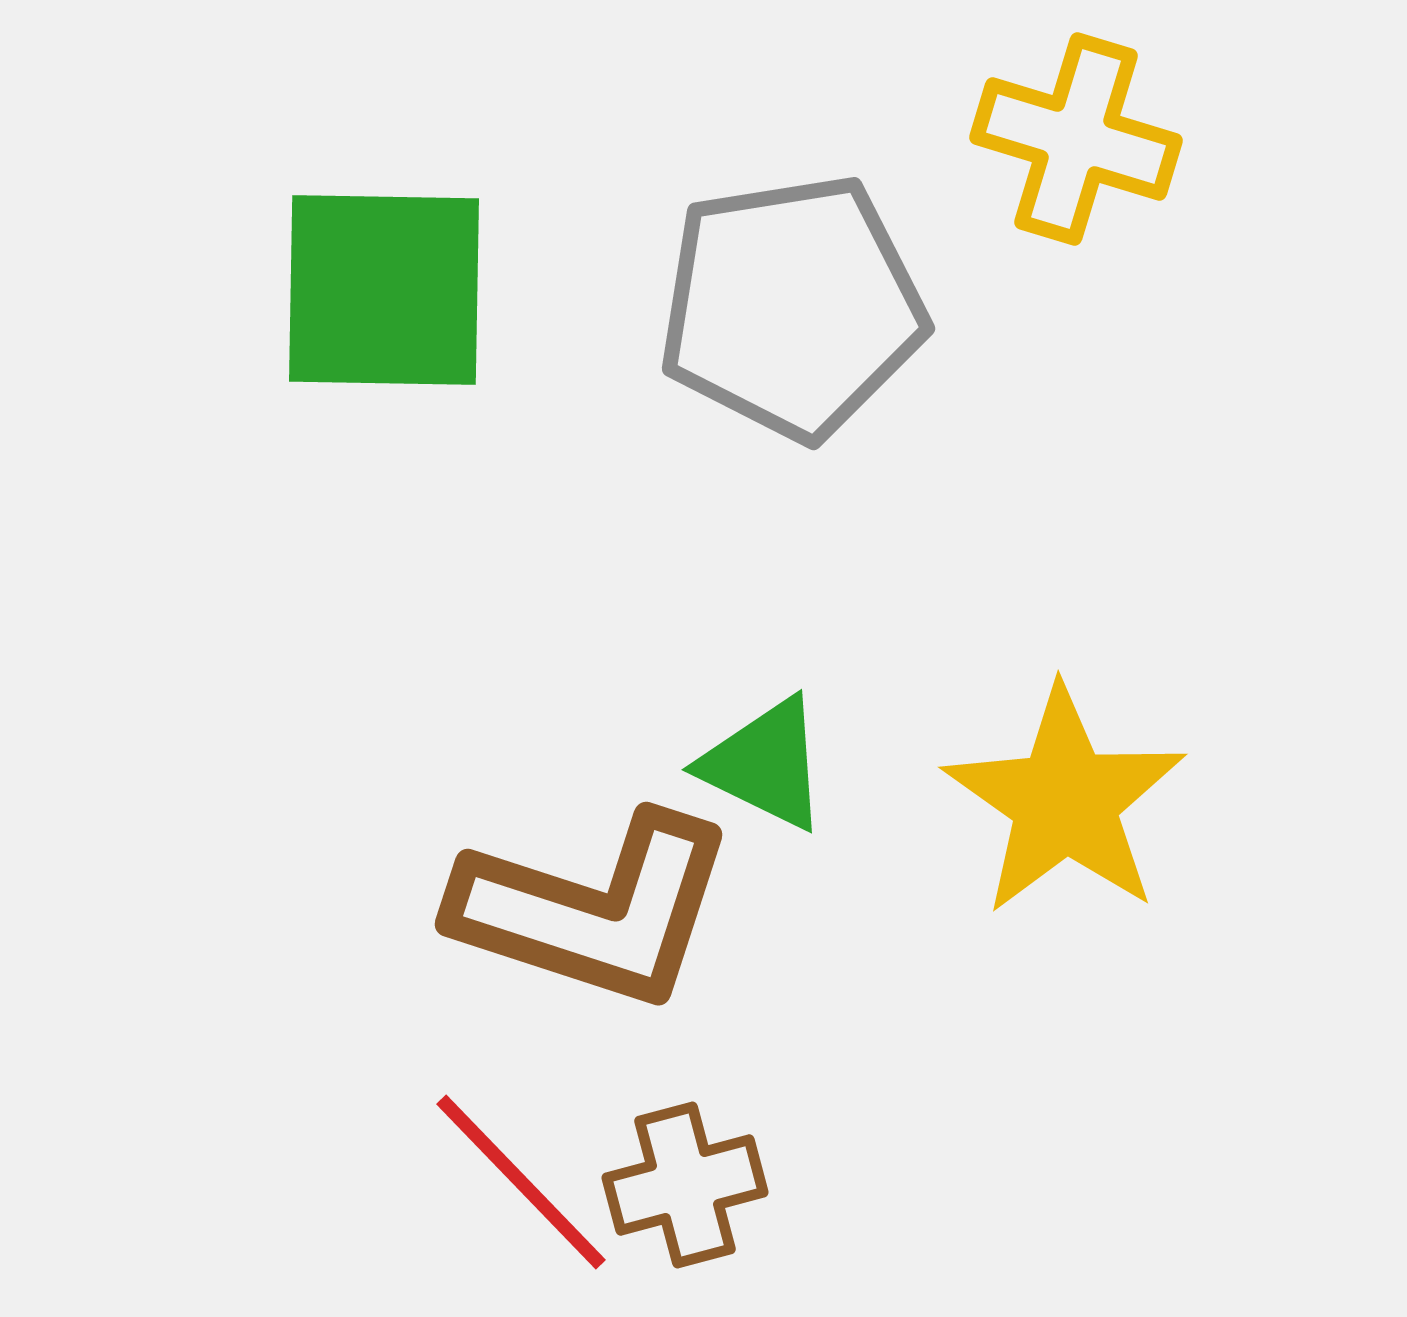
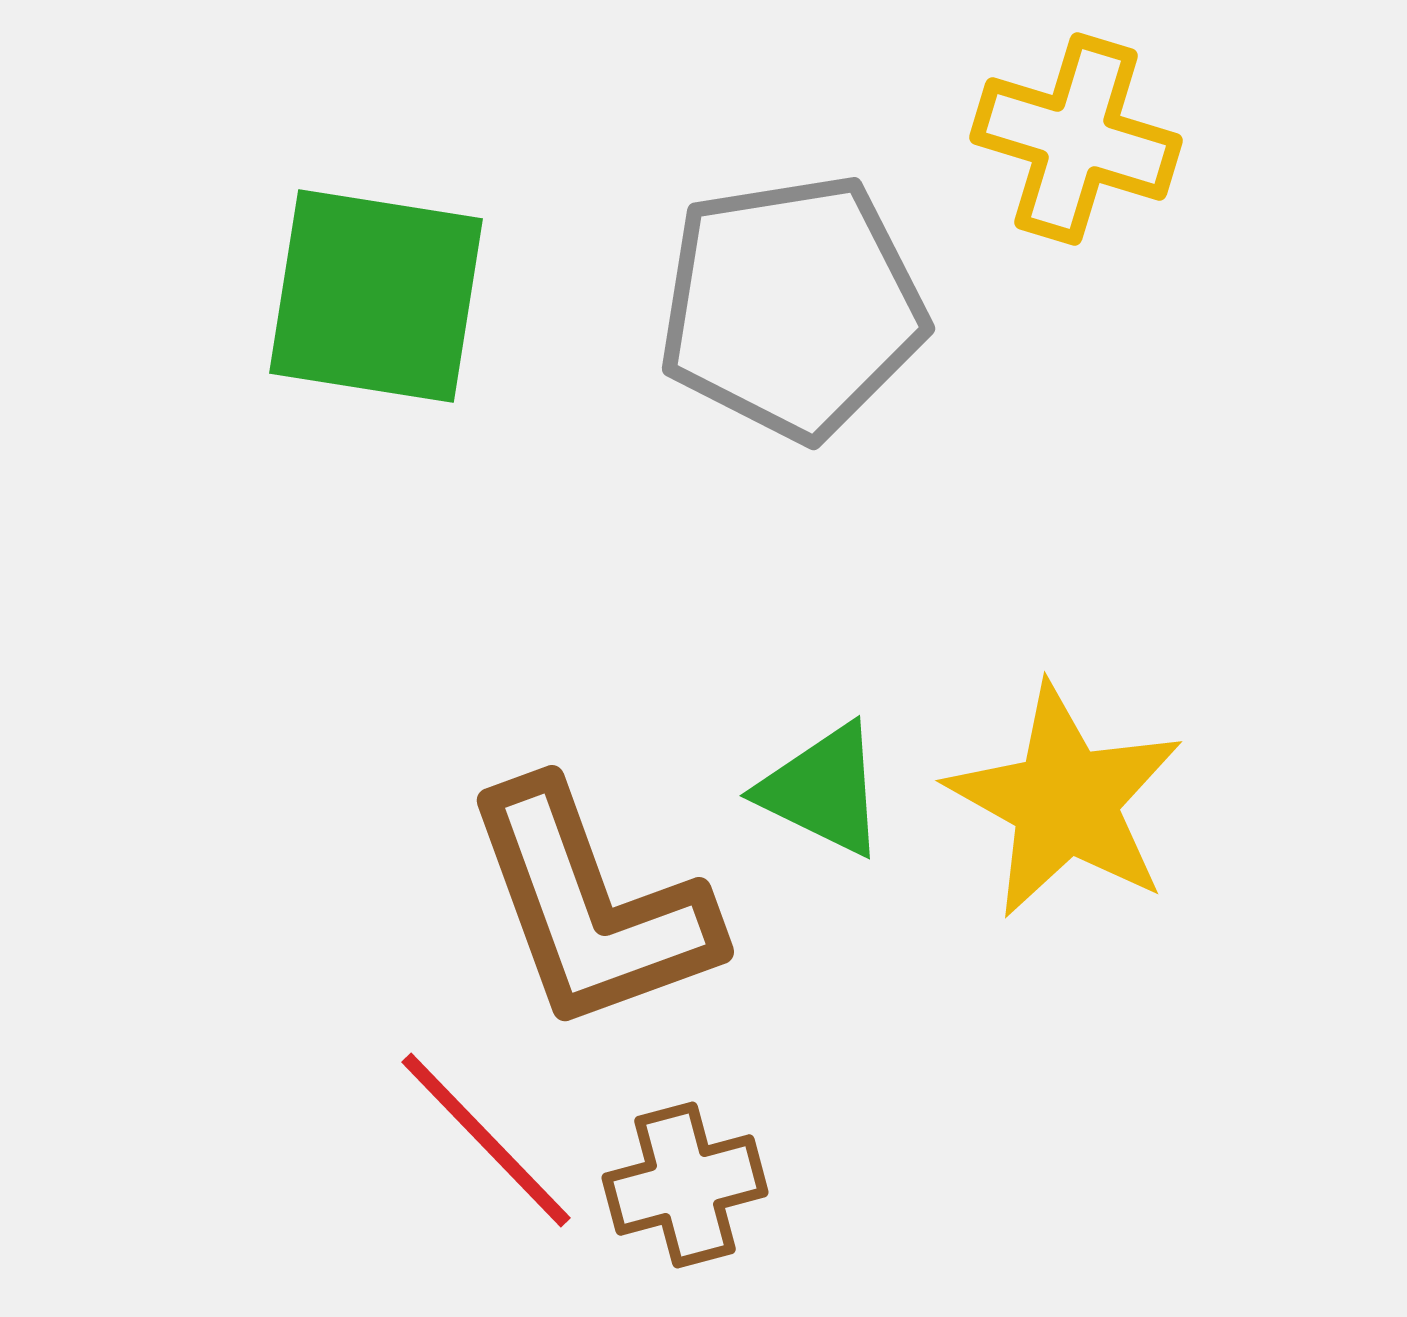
green square: moved 8 px left, 6 px down; rotated 8 degrees clockwise
green triangle: moved 58 px right, 26 px down
yellow star: rotated 6 degrees counterclockwise
brown L-shape: moved 3 px left, 3 px up; rotated 52 degrees clockwise
red line: moved 35 px left, 42 px up
